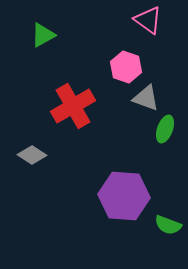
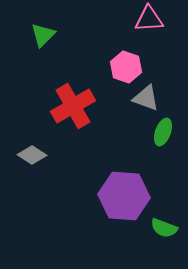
pink triangle: moved 1 px right, 1 px up; rotated 40 degrees counterclockwise
green triangle: rotated 16 degrees counterclockwise
green ellipse: moved 2 px left, 3 px down
green semicircle: moved 4 px left, 3 px down
